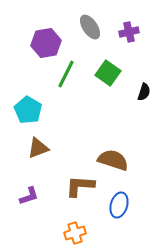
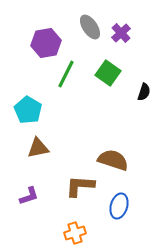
purple cross: moved 8 px left, 1 px down; rotated 30 degrees counterclockwise
brown triangle: rotated 10 degrees clockwise
blue ellipse: moved 1 px down
